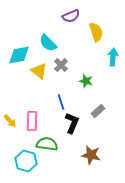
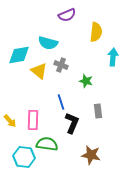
purple semicircle: moved 4 px left, 1 px up
yellow semicircle: rotated 24 degrees clockwise
cyan semicircle: rotated 30 degrees counterclockwise
gray cross: rotated 24 degrees counterclockwise
gray rectangle: rotated 56 degrees counterclockwise
pink rectangle: moved 1 px right, 1 px up
cyan hexagon: moved 2 px left, 4 px up; rotated 10 degrees counterclockwise
